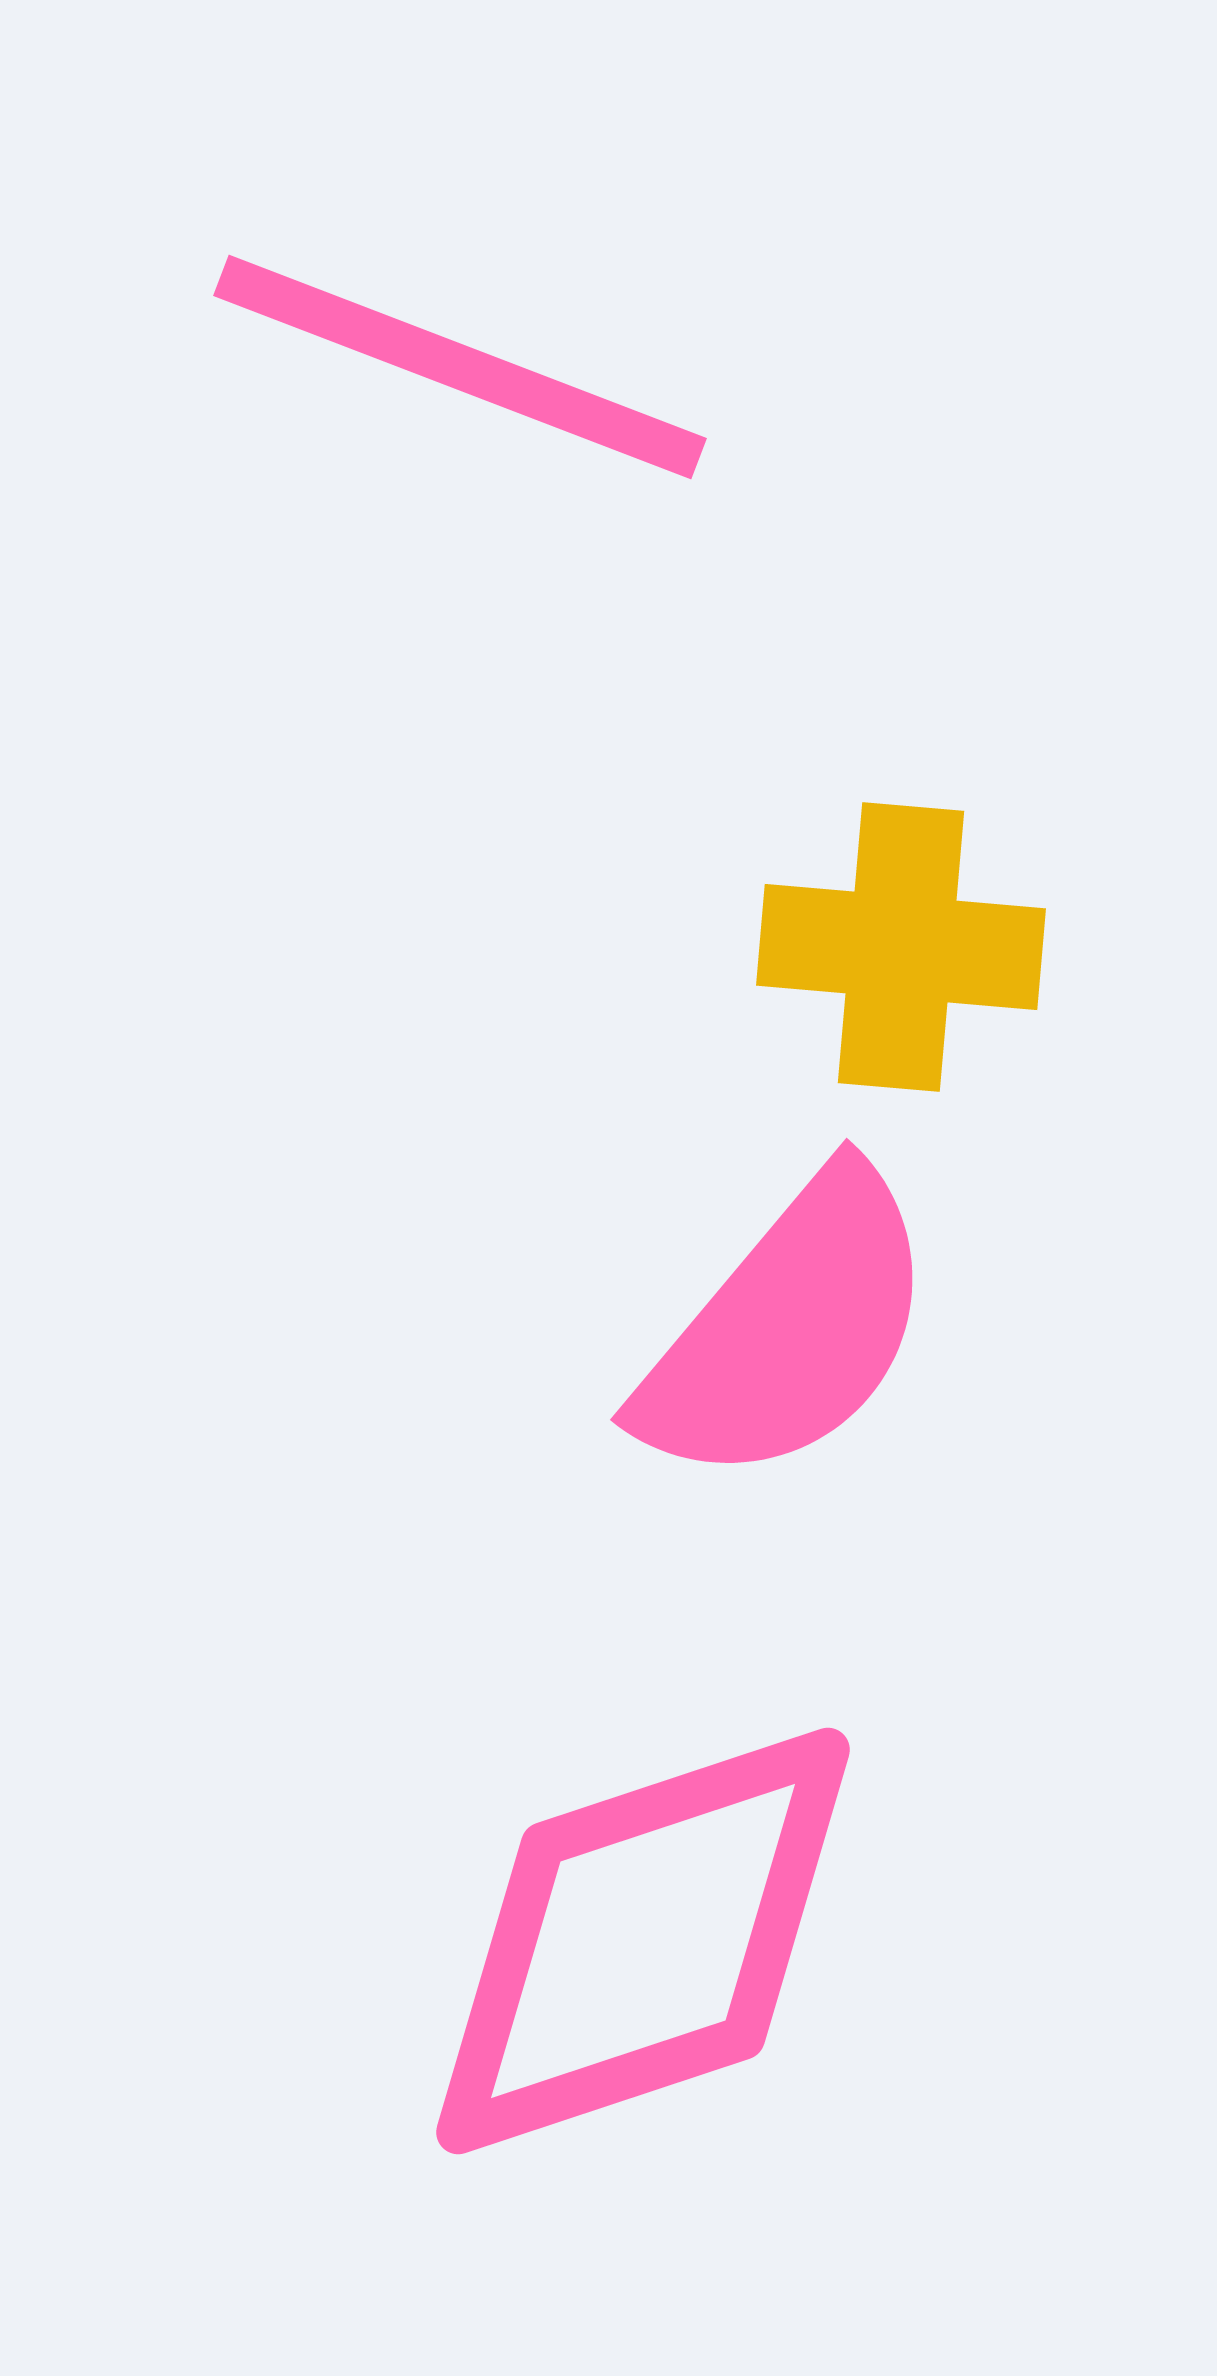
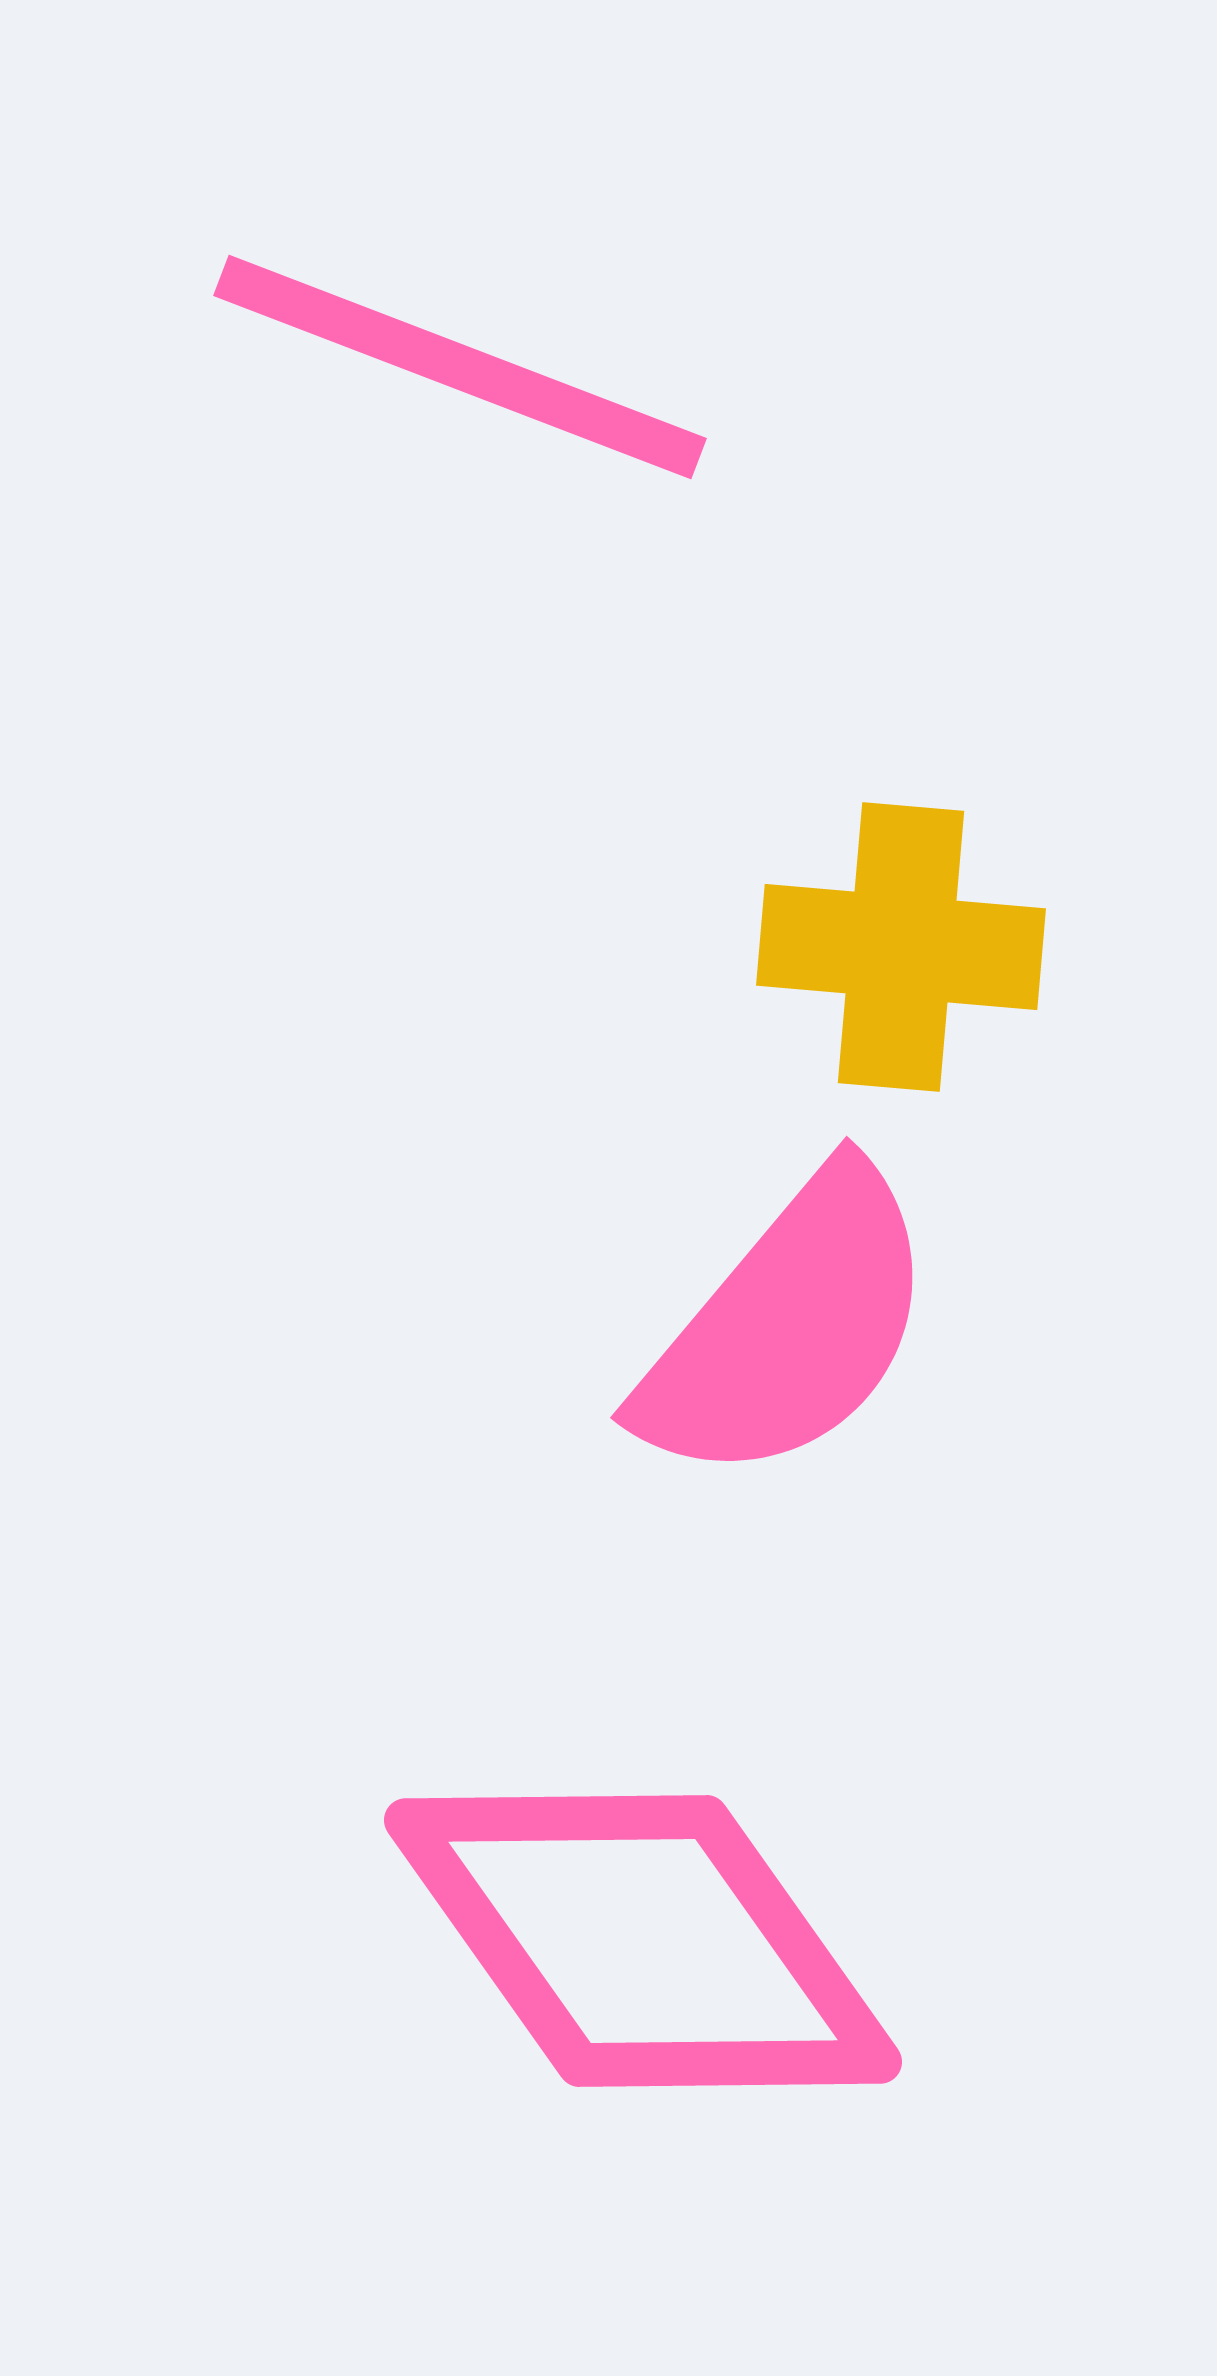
pink semicircle: moved 2 px up
pink diamond: rotated 73 degrees clockwise
